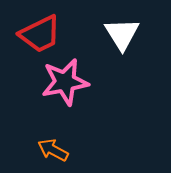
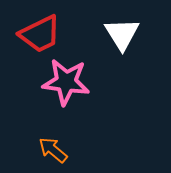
pink star: moved 1 px right; rotated 18 degrees clockwise
orange arrow: rotated 12 degrees clockwise
